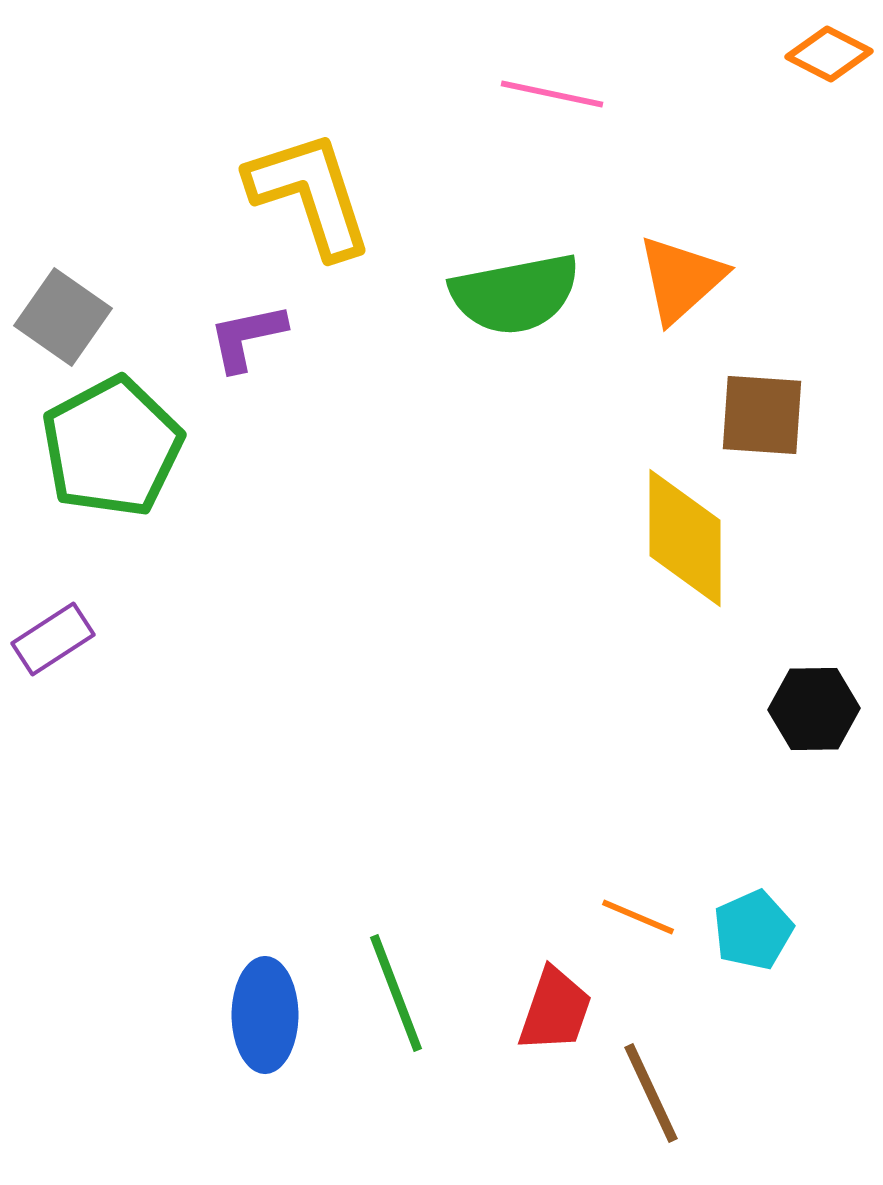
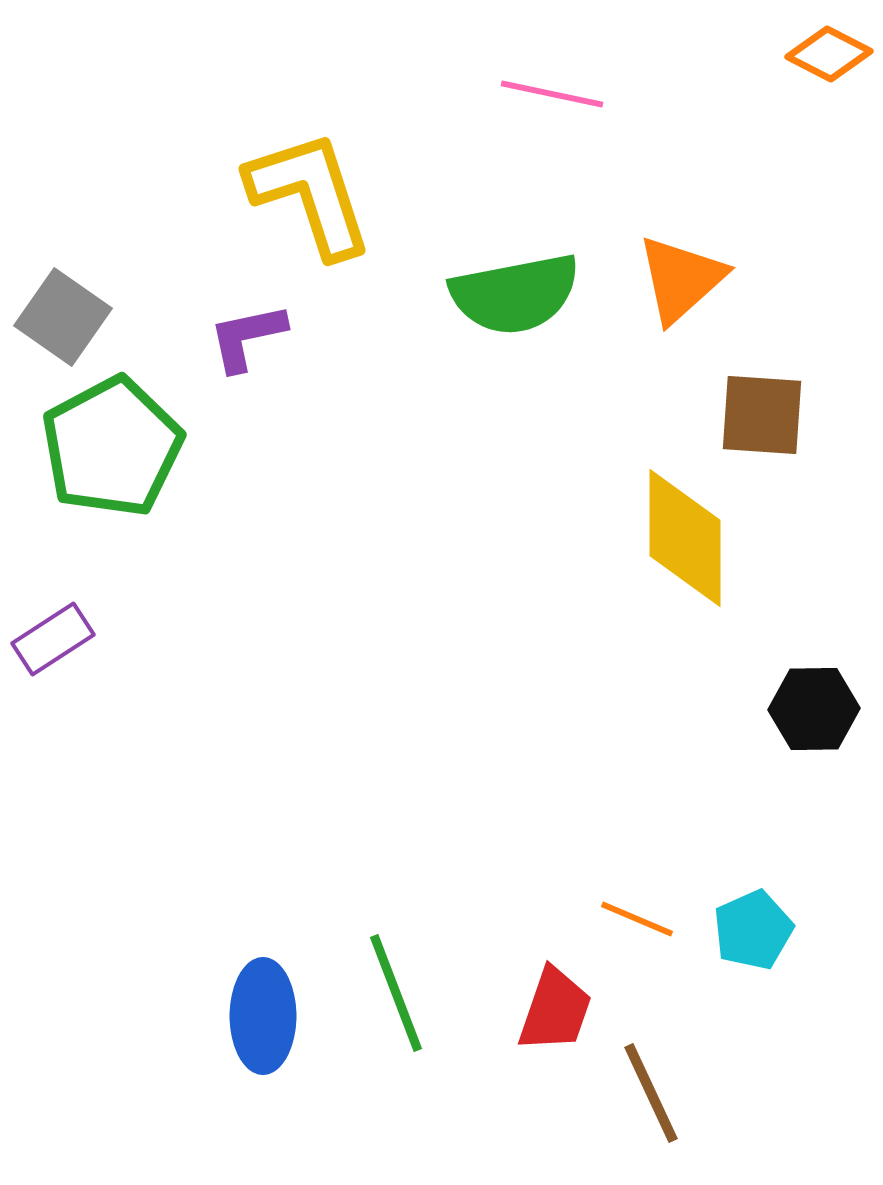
orange line: moved 1 px left, 2 px down
blue ellipse: moved 2 px left, 1 px down
